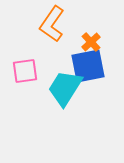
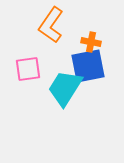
orange L-shape: moved 1 px left, 1 px down
orange cross: rotated 36 degrees counterclockwise
pink square: moved 3 px right, 2 px up
